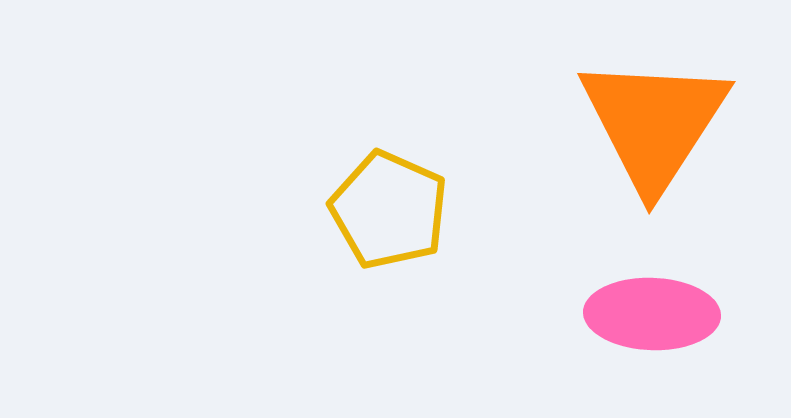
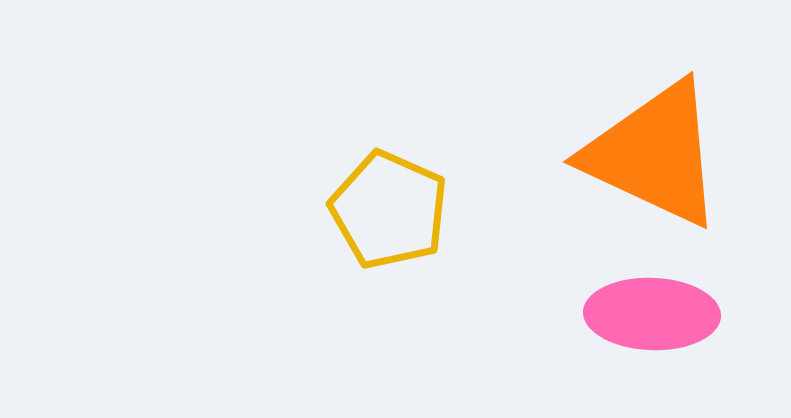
orange triangle: moved 31 px down; rotated 38 degrees counterclockwise
